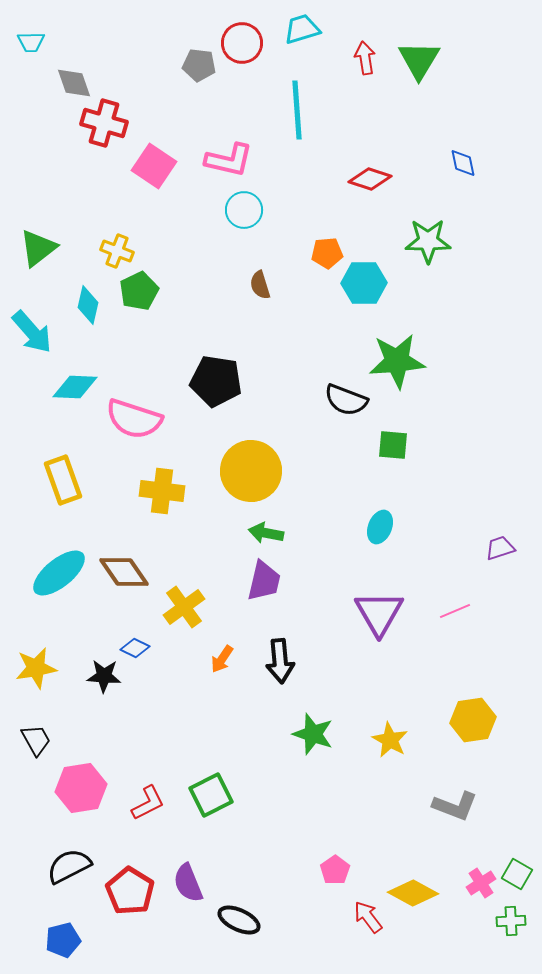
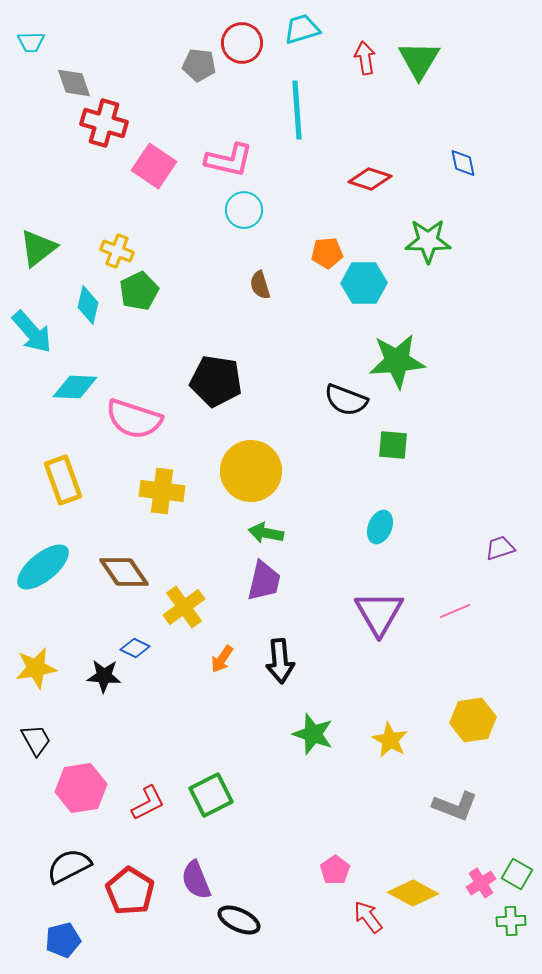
cyan ellipse at (59, 573): moved 16 px left, 6 px up
purple semicircle at (188, 883): moved 8 px right, 3 px up
